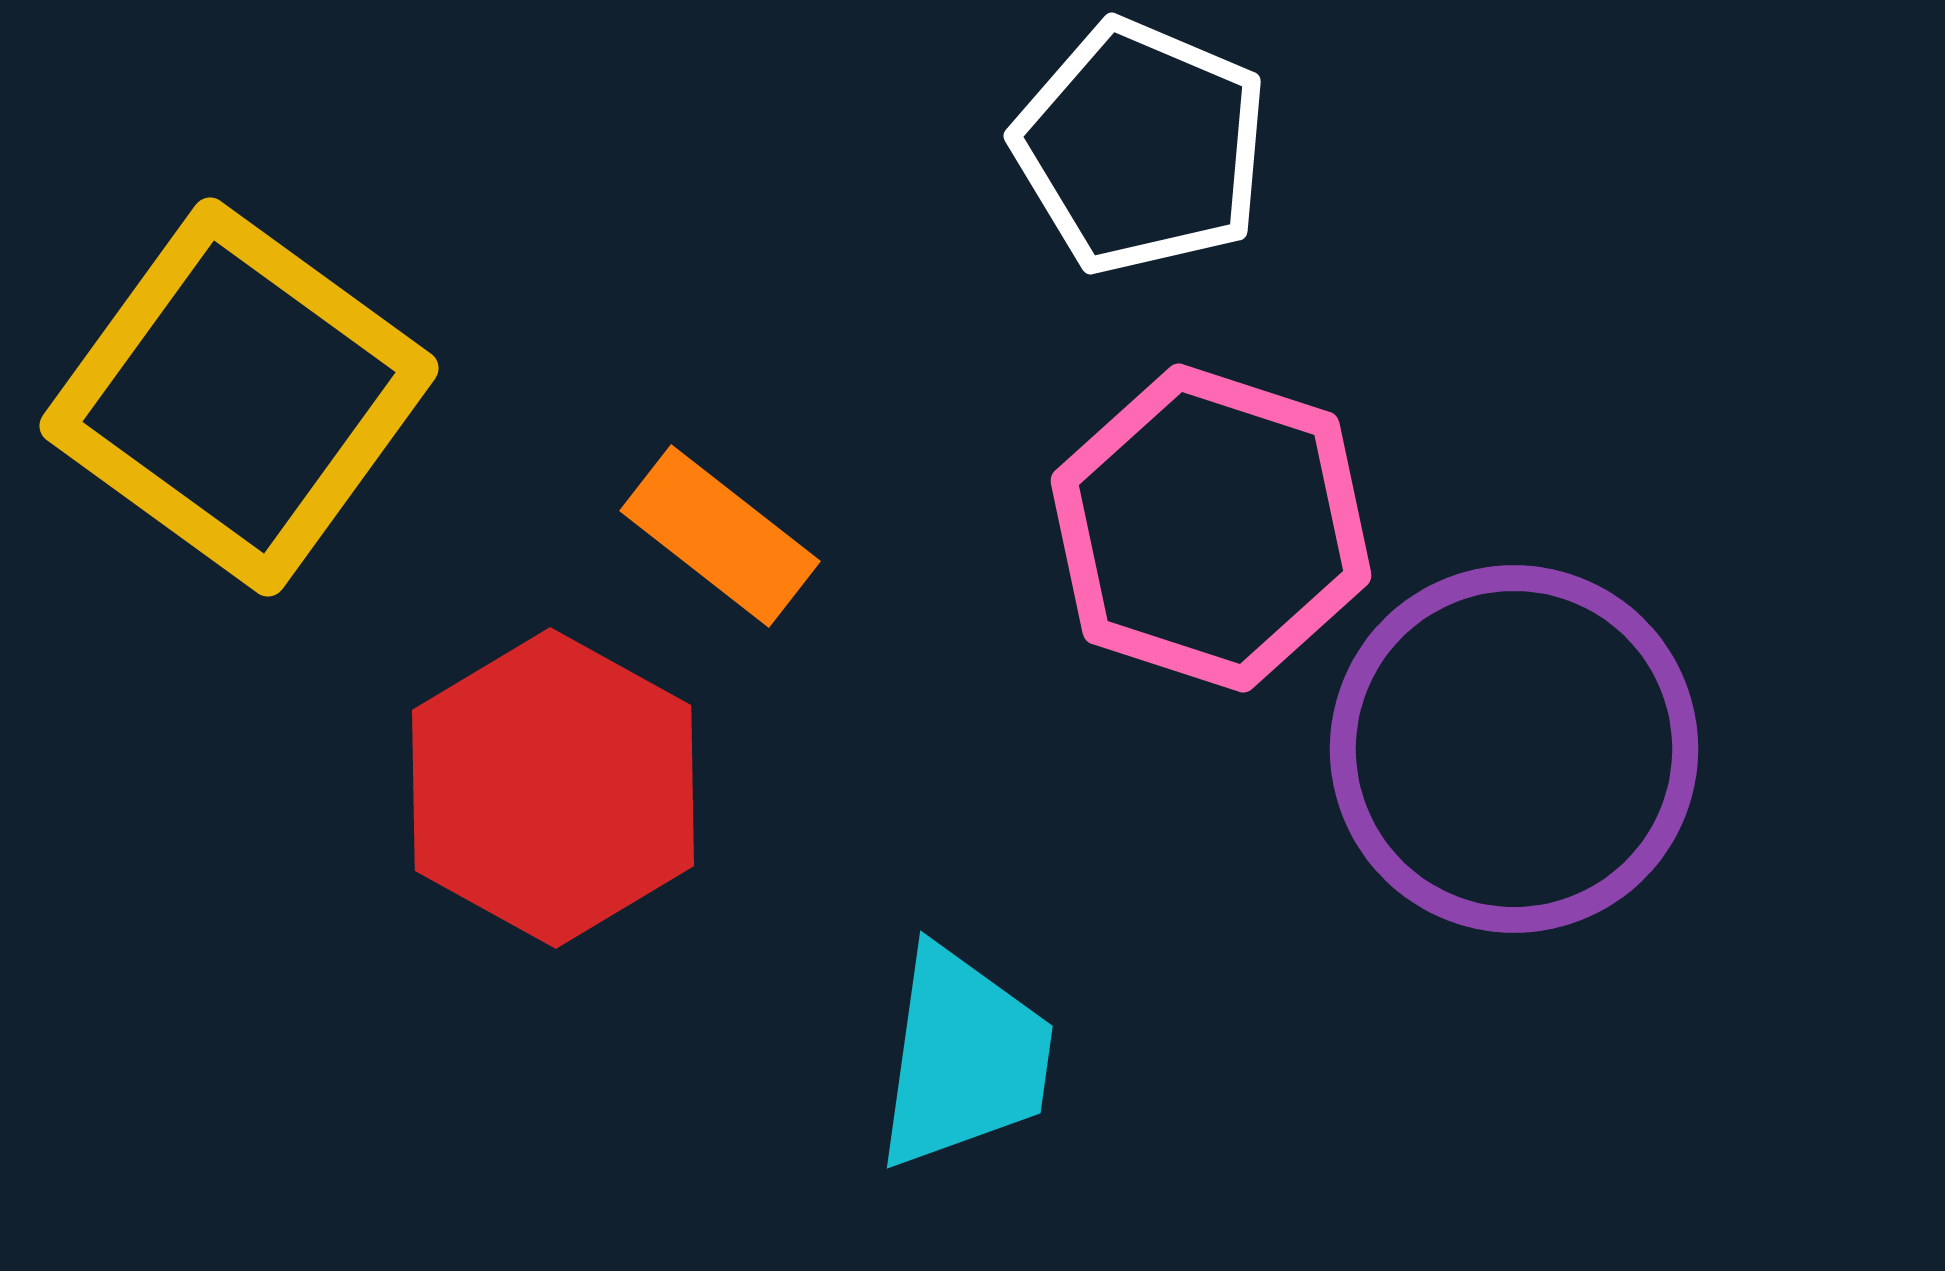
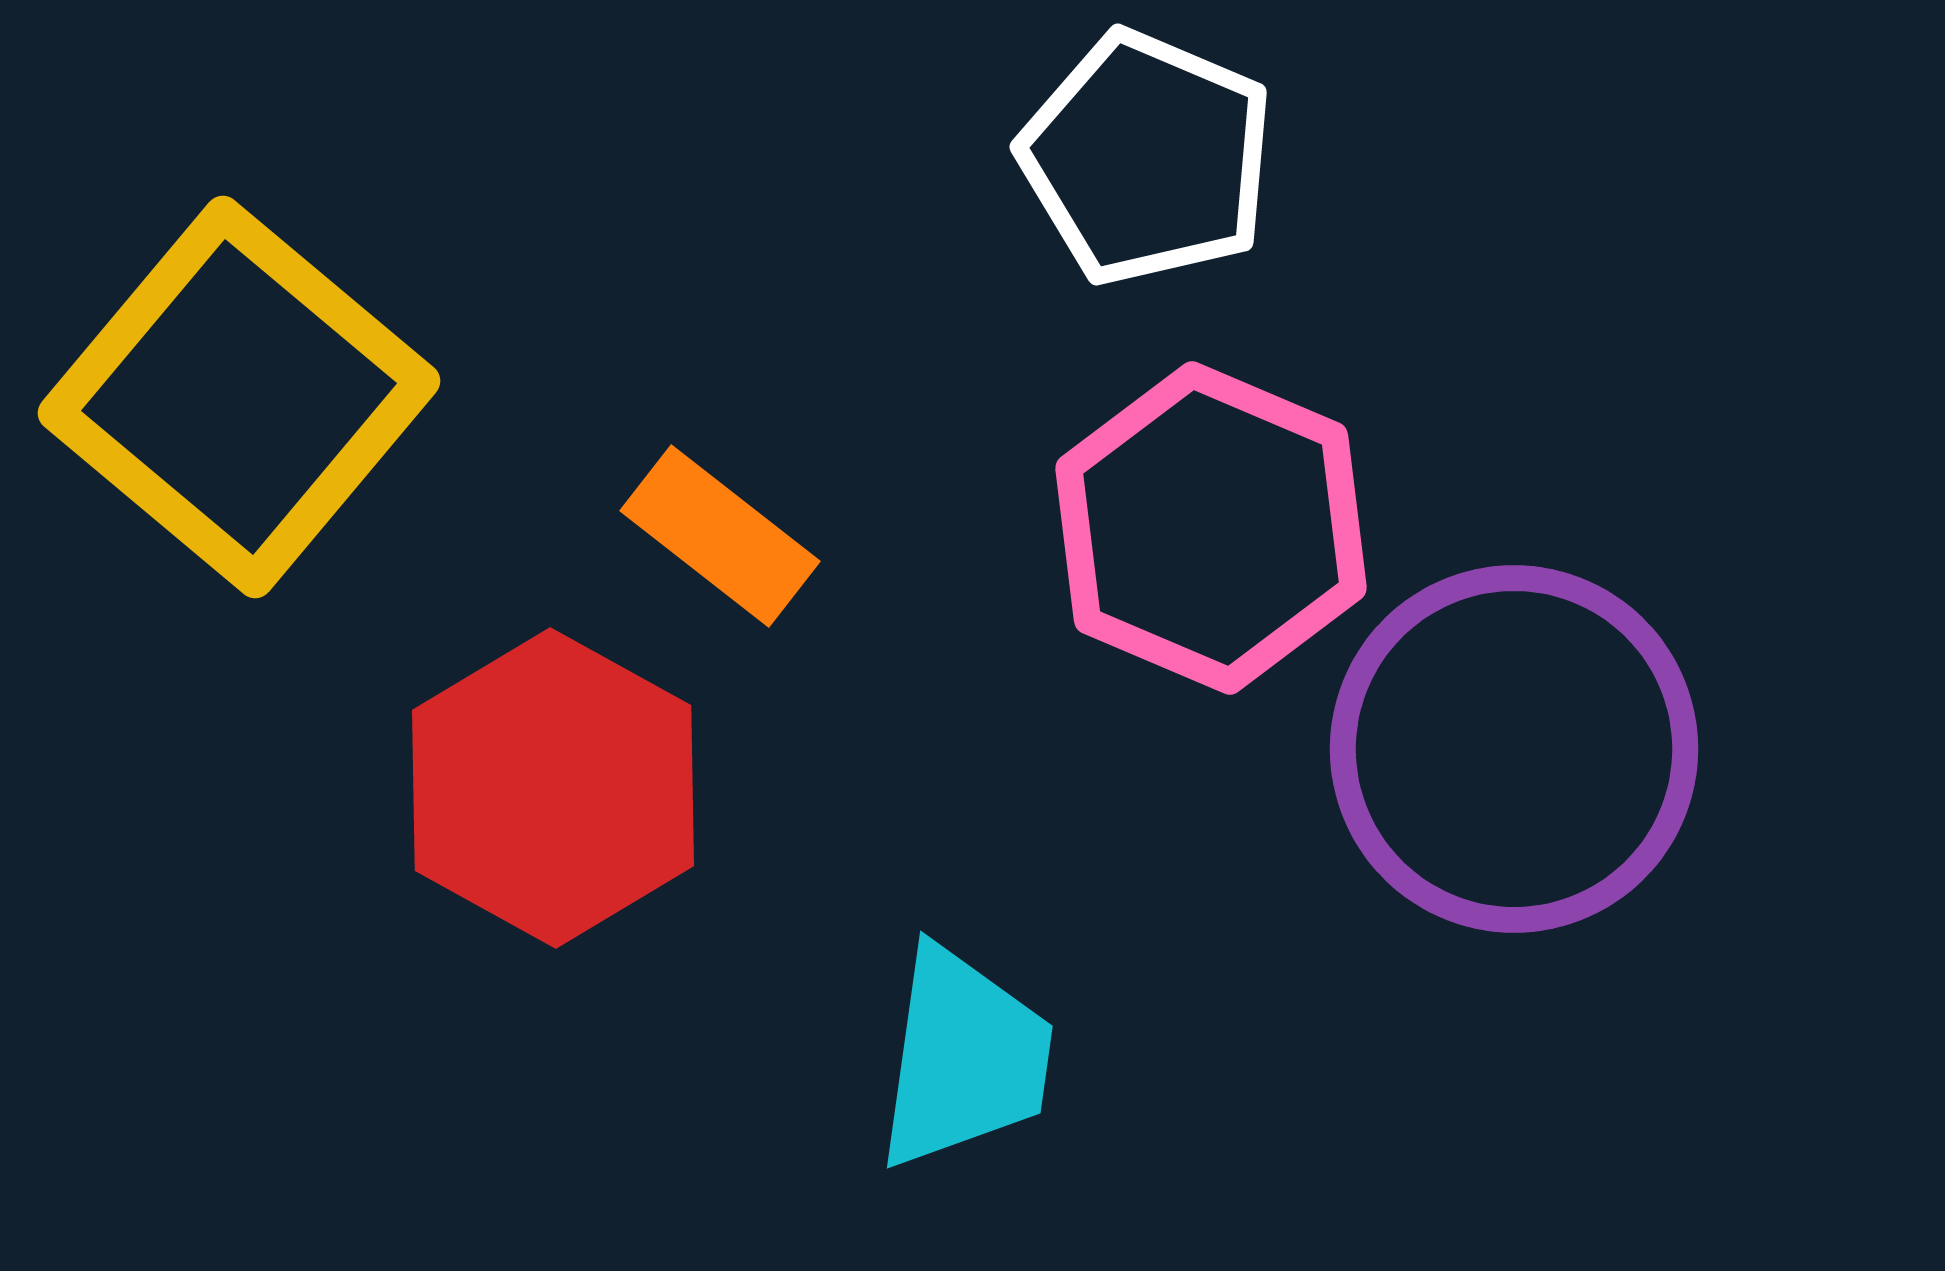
white pentagon: moved 6 px right, 11 px down
yellow square: rotated 4 degrees clockwise
pink hexagon: rotated 5 degrees clockwise
